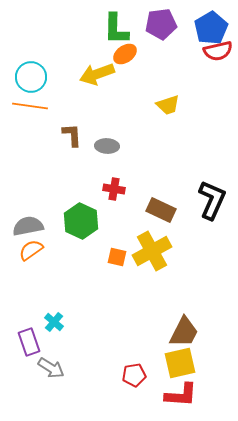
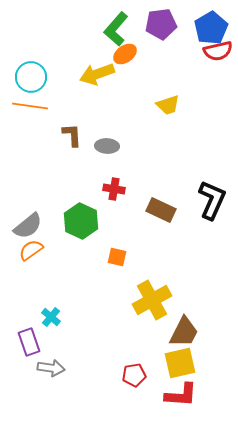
green L-shape: rotated 40 degrees clockwise
gray semicircle: rotated 152 degrees clockwise
yellow cross: moved 49 px down
cyan cross: moved 3 px left, 5 px up
gray arrow: rotated 24 degrees counterclockwise
